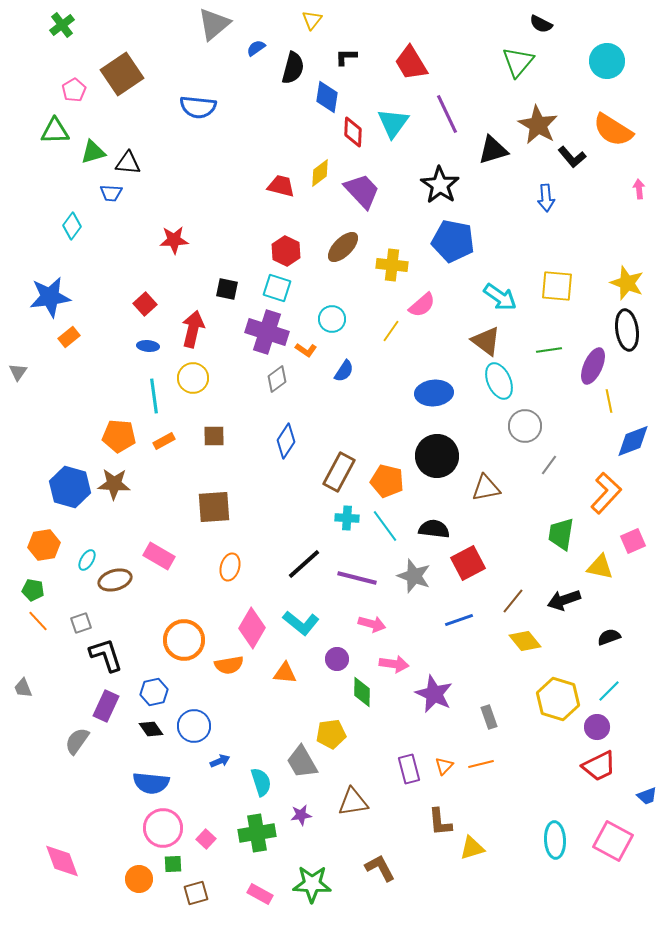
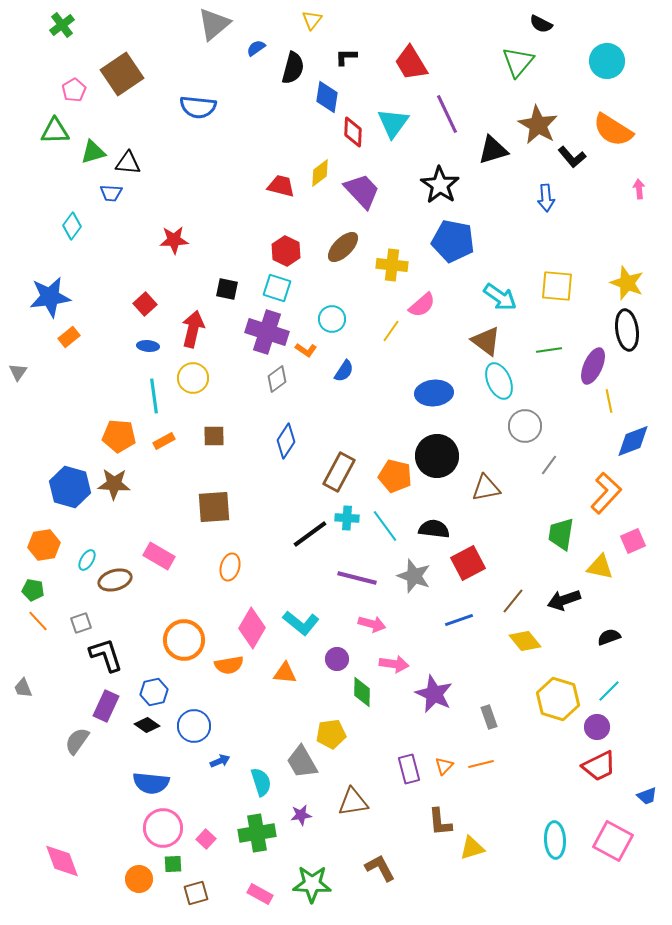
orange pentagon at (387, 481): moved 8 px right, 5 px up
black line at (304, 564): moved 6 px right, 30 px up; rotated 6 degrees clockwise
black diamond at (151, 729): moved 4 px left, 4 px up; rotated 20 degrees counterclockwise
